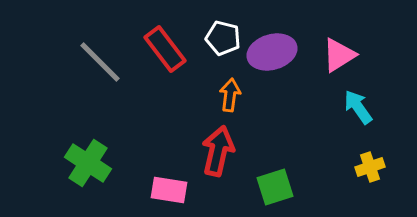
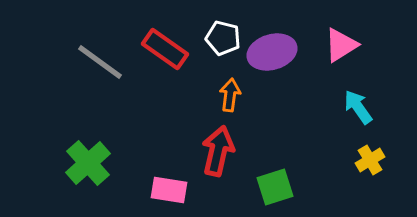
red rectangle: rotated 18 degrees counterclockwise
pink triangle: moved 2 px right, 10 px up
gray line: rotated 9 degrees counterclockwise
green cross: rotated 15 degrees clockwise
yellow cross: moved 7 px up; rotated 12 degrees counterclockwise
